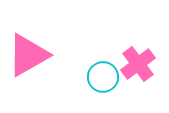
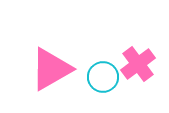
pink triangle: moved 23 px right, 14 px down
